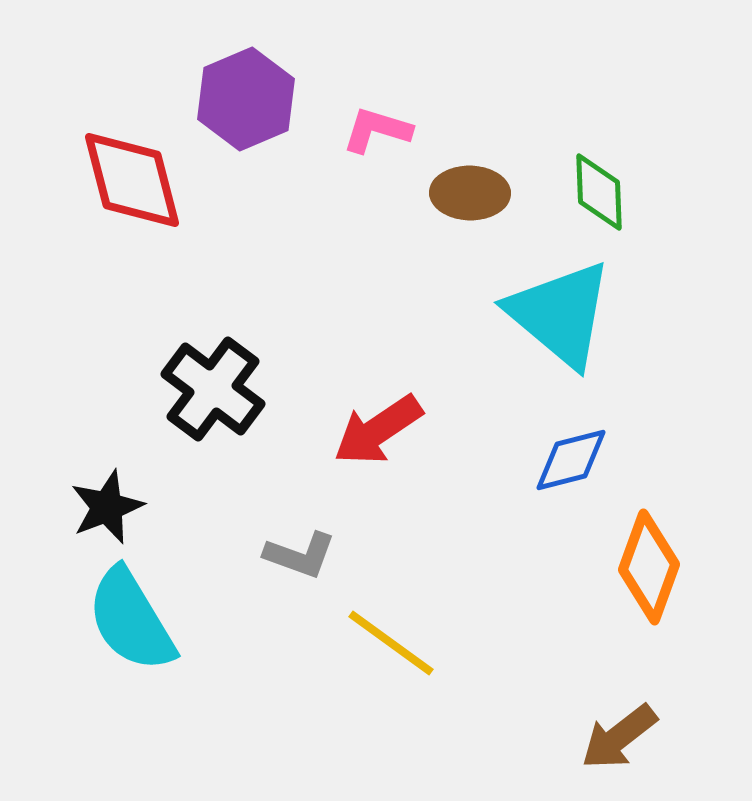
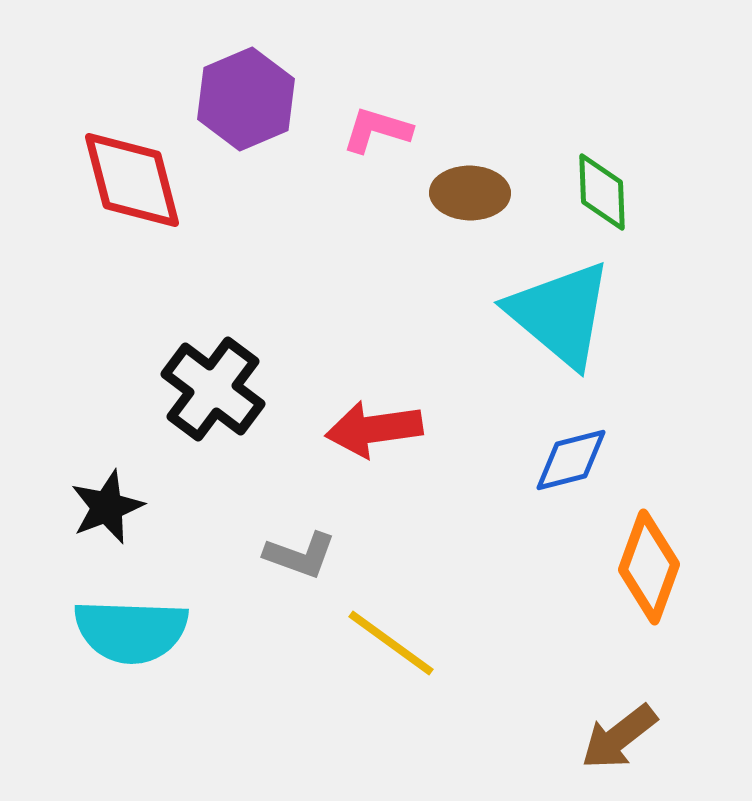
green diamond: moved 3 px right
red arrow: moved 4 px left, 1 px up; rotated 26 degrees clockwise
cyan semicircle: moved 11 px down; rotated 57 degrees counterclockwise
